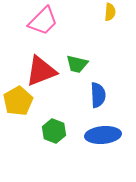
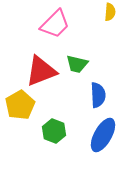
pink trapezoid: moved 12 px right, 3 px down
yellow pentagon: moved 2 px right, 4 px down
blue ellipse: rotated 56 degrees counterclockwise
